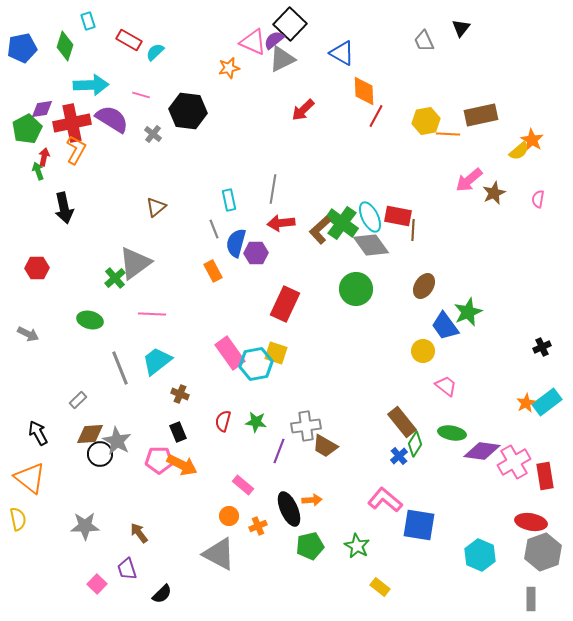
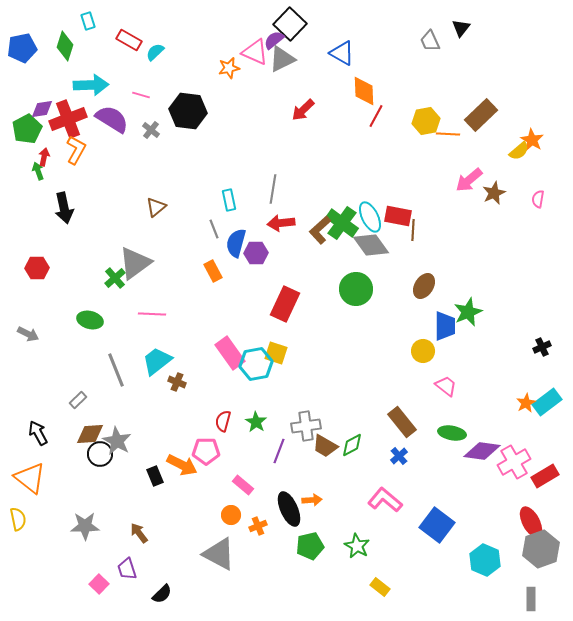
gray trapezoid at (424, 41): moved 6 px right
pink triangle at (253, 42): moved 2 px right, 10 px down
brown rectangle at (481, 115): rotated 32 degrees counterclockwise
red cross at (72, 123): moved 4 px left, 4 px up; rotated 9 degrees counterclockwise
gray cross at (153, 134): moved 2 px left, 4 px up
blue trapezoid at (445, 326): rotated 144 degrees counterclockwise
gray line at (120, 368): moved 4 px left, 2 px down
brown cross at (180, 394): moved 3 px left, 12 px up
green star at (256, 422): rotated 25 degrees clockwise
black rectangle at (178, 432): moved 23 px left, 44 px down
green diamond at (415, 444): moved 63 px left, 1 px down; rotated 30 degrees clockwise
pink pentagon at (159, 460): moved 47 px right, 9 px up
red rectangle at (545, 476): rotated 68 degrees clockwise
orange circle at (229, 516): moved 2 px right, 1 px up
red ellipse at (531, 522): rotated 52 degrees clockwise
blue square at (419, 525): moved 18 px right; rotated 28 degrees clockwise
gray hexagon at (543, 552): moved 2 px left, 3 px up
cyan hexagon at (480, 555): moved 5 px right, 5 px down
pink square at (97, 584): moved 2 px right
